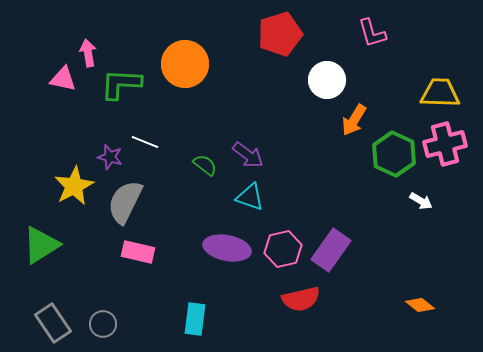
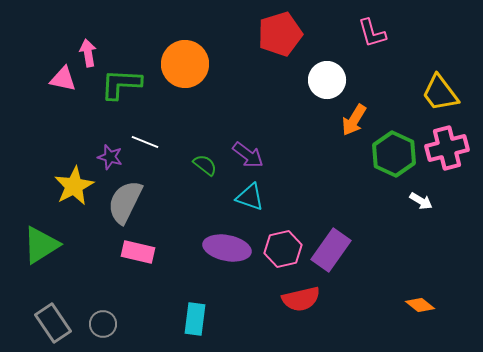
yellow trapezoid: rotated 129 degrees counterclockwise
pink cross: moved 2 px right, 4 px down
